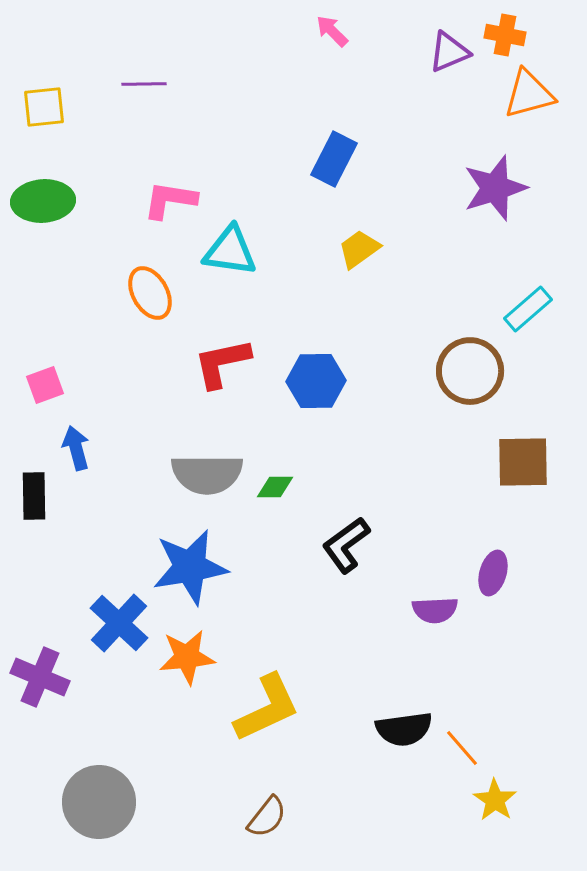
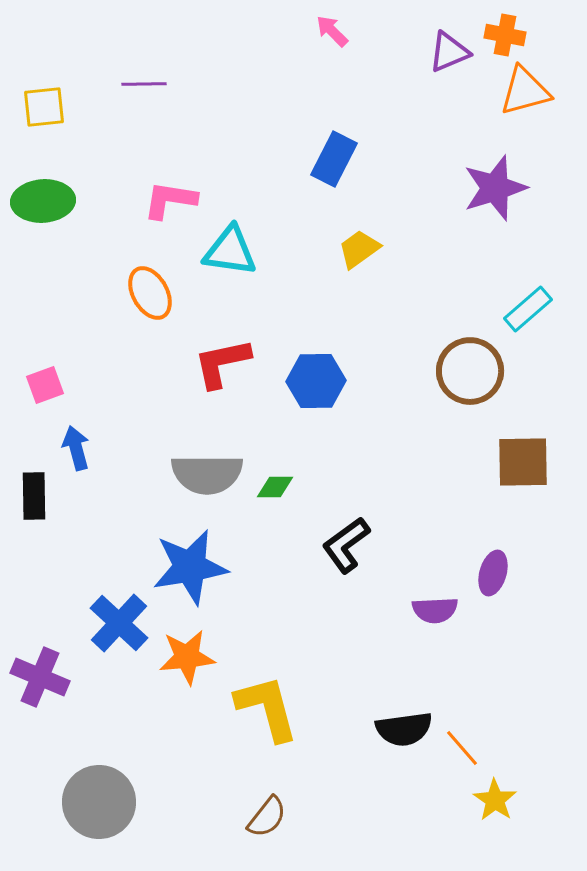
orange triangle: moved 4 px left, 3 px up
yellow L-shape: rotated 80 degrees counterclockwise
